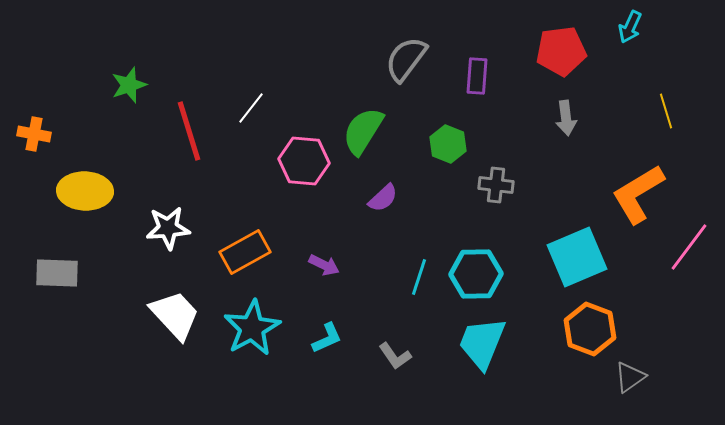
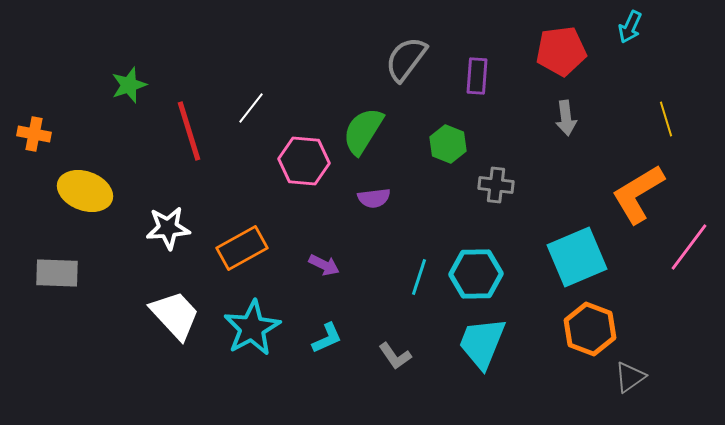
yellow line: moved 8 px down
yellow ellipse: rotated 18 degrees clockwise
purple semicircle: moved 9 px left; rotated 36 degrees clockwise
orange rectangle: moved 3 px left, 4 px up
